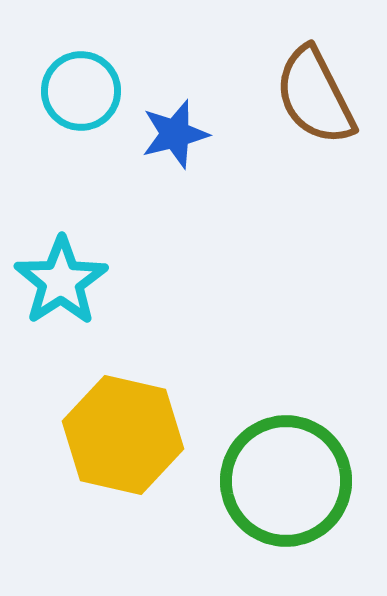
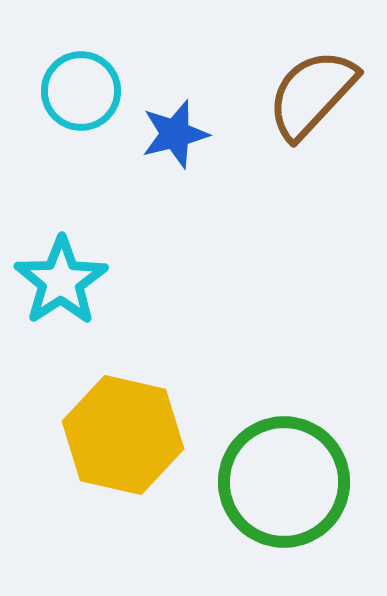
brown semicircle: moved 3 px left, 2 px up; rotated 70 degrees clockwise
green circle: moved 2 px left, 1 px down
